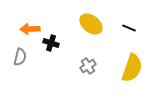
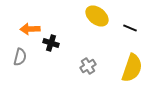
yellow ellipse: moved 6 px right, 8 px up
black line: moved 1 px right
